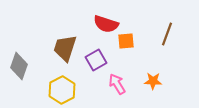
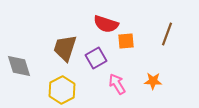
purple square: moved 2 px up
gray diamond: rotated 36 degrees counterclockwise
